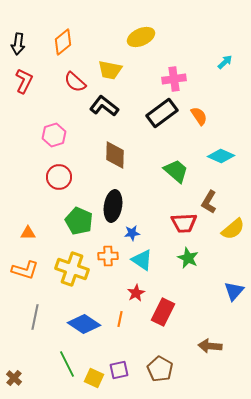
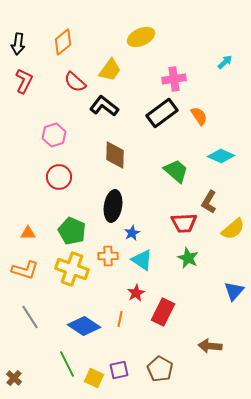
yellow trapezoid: rotated 65 degrees counterclockwise
green pentagon: moved 7 px left, 10 px down
blue star: rotated 21 degrees counterclockwise
gray line: moved 5 px left; rotated 45 degrees counterclockwise
blue diamond: moved 2 px down
